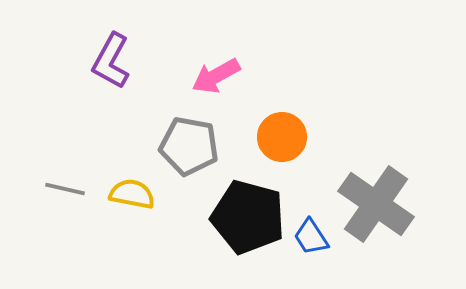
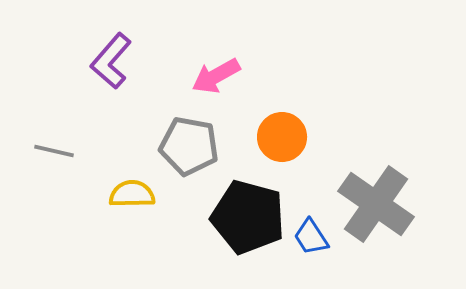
purple L-shape: rotated 12 degrees clockwise
gray line: moved 11 px left, 38 px up
yellow semicircle: rotated 12 degrees counterclockwise
